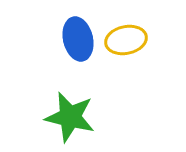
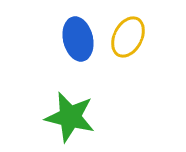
yellow ellipse: moved 2 px right, 3 px up; rotated 51 degrees counterclockwise
